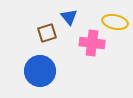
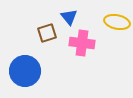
yellow ellipse: moved 2 px right
pink cross: moved 10 px left
blue circle: moved 15 px left
